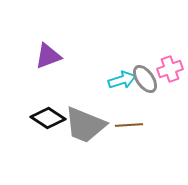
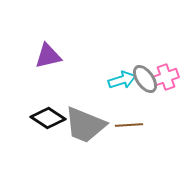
purple triangle: rotated 8 degrees clockwise
pink cross: moved 4 px left, 8 px down
